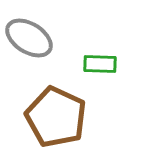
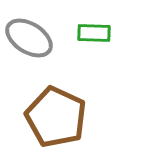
green rectangle: moved 6 px left, 31 px up
